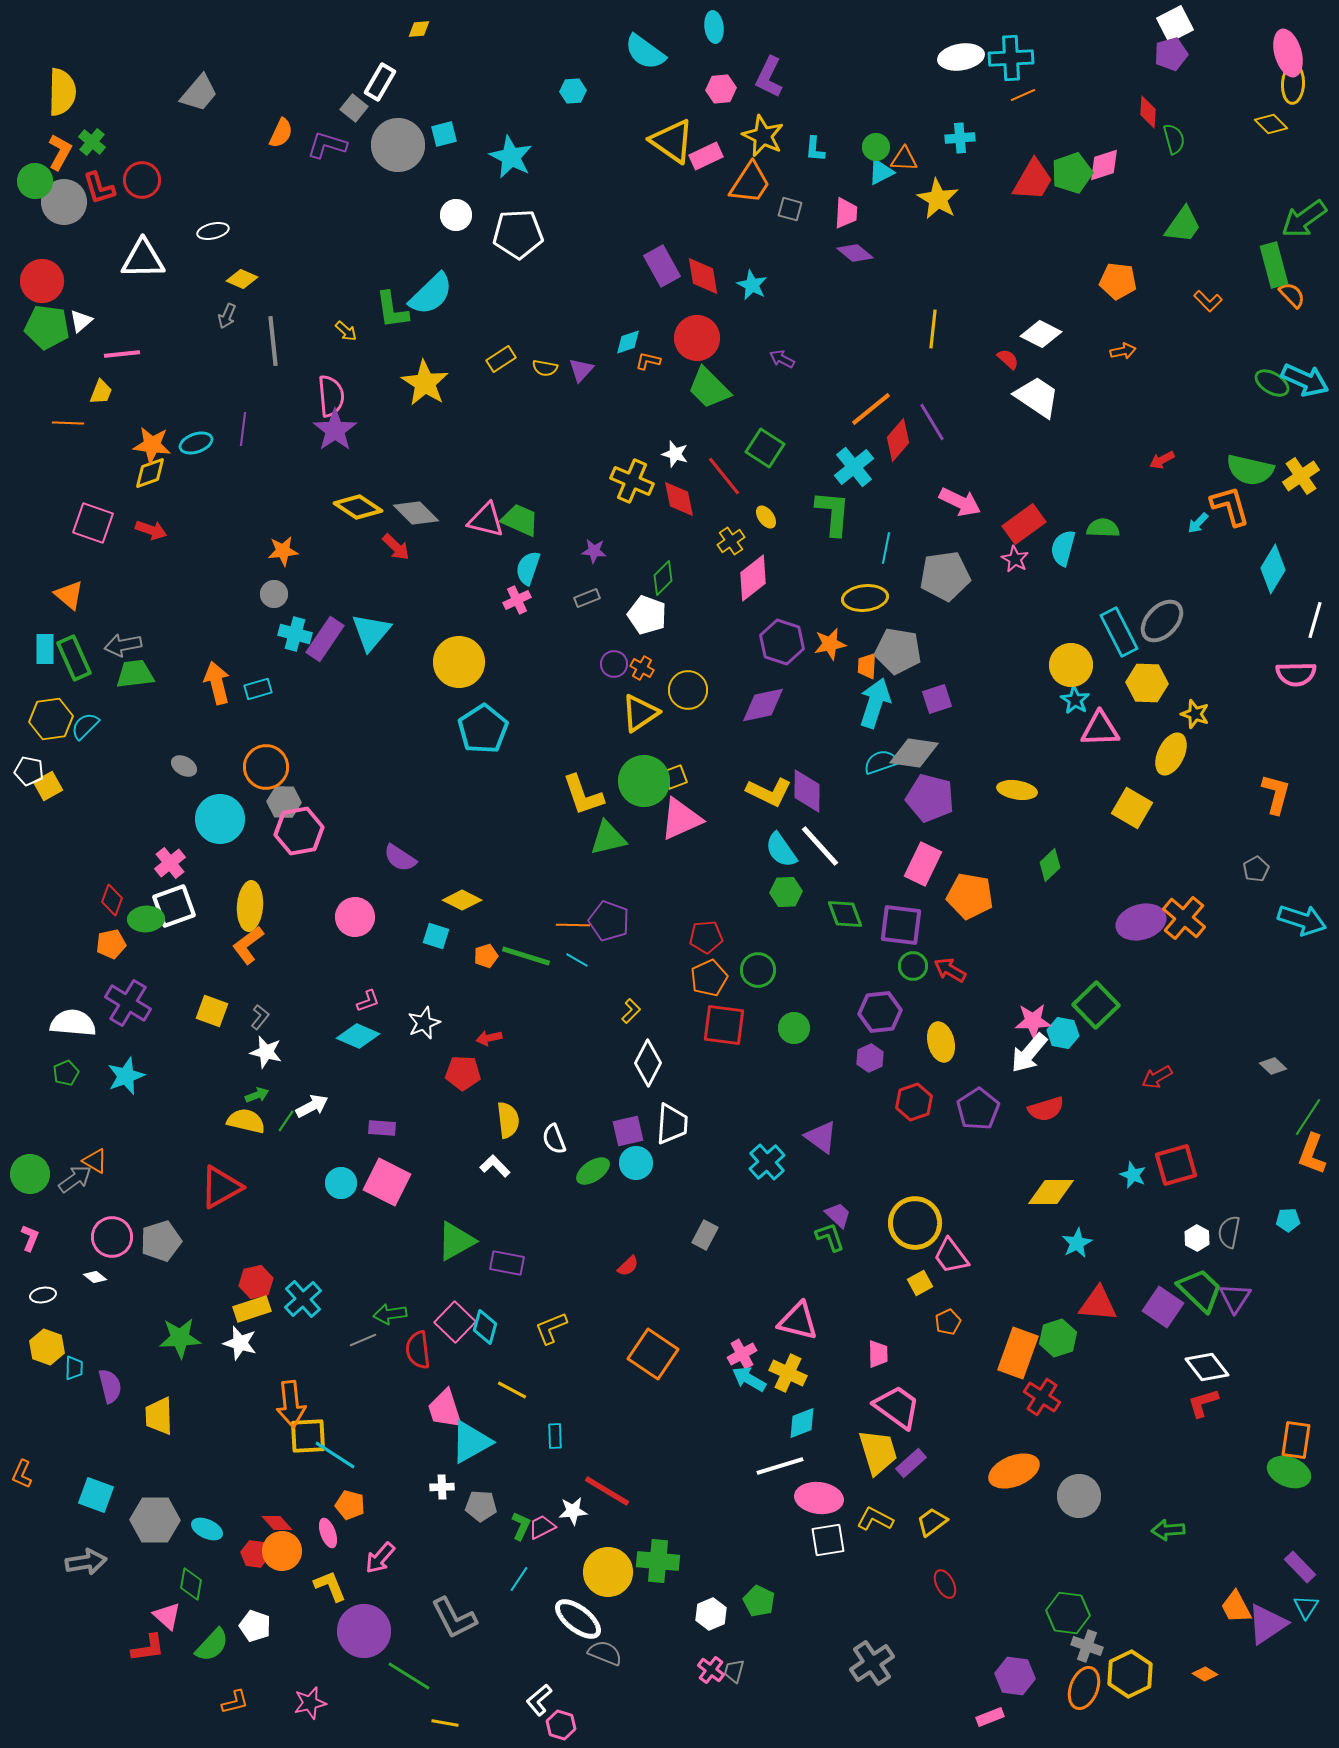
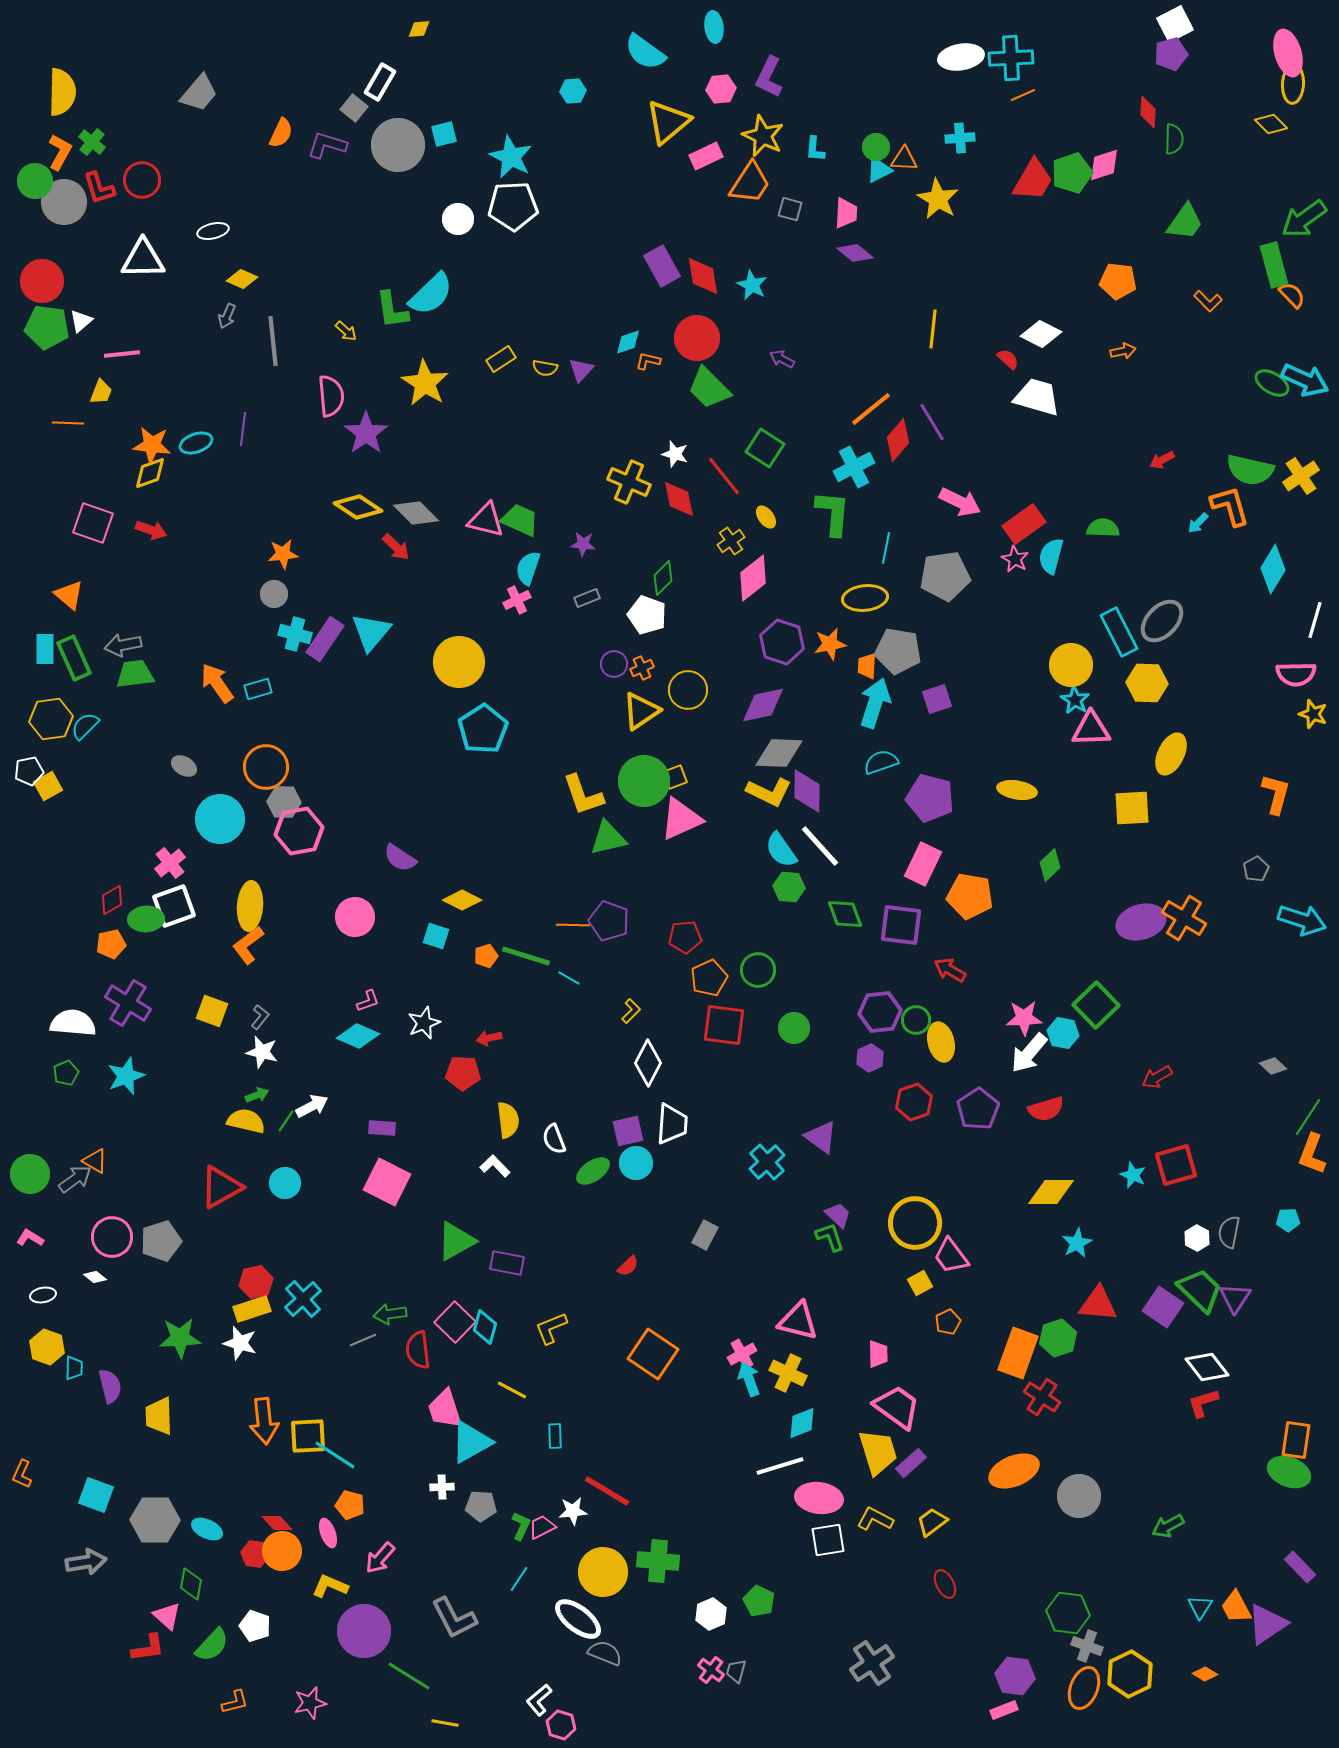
green semicircle at (1174, 139): rotated 16 degrees clockwise
yellow triangle at (672, 141): moved 4 px left, 19 px up; rotated 45 degrees clockwise
cyan triangle at (881, 172): moved 2 px left, 2 px up
white circle at (456, 215): moved 2 px right, 4 px down
green trapezoid at (1183, 225): moved 2 px right, 3 px up
white pentagon at (518, 234): moved 5 px left, 28 px up
white trapezoid at (1037, 397): rotated 18 degrees counterclockwise
purple star at (335, 430): moved 31 px right, 3 px down
cyan cross at (854, 467): rotated 12 degrees clockwise
yellow cross at (632, 481): moved 3 px left, 1 px down
cyan semicircle at (1063, 548): moved 12 px left, 8 px down
orange star at (283, 551): moved 3 px down
purple star at (594, 551): moved 11 px left, 7 px up
orange cross at (642, 668): rotated 35 degrees clockwise
orange arrow at (217, 683): rotated 21 degrees counterclockwise
yellow triangle at (640, 713): moved 1 px right, 2 px up
yellow star at (1195, 714): moved 118 px right
pink triangle at (1100, 729): moved 9 px left
gray diamond at (914, 753): moved 135 px left; rotated 6 degrees counterclockwise
white pentagon at (29, 771): rotated 24 degrees counterclockwise
yellow square at (1132, 808): rotated 33 degrees counterclockwise
green hexagon at (786, 892): moved 3 px right, 5 px up; rotated 8 degrees clockwise
red diamond at (112, 900): rotated 40 degrees clockwise
orange cross at (1184, 918): rotated 9 degrees counterclockwise
red pentagon at (706, 937): moved 21 px left
cyan line at (577, 960): moved 8 px left, 18 px down
green circle at (913, 966): moved 3 px right, 54 px down
pink star at (1033, 1021): moved 9 px left, 3 px up
white star at (266, 1052): moved 4 px left
cyan circle at (341, 1183): moved 56 px left
pink L-shape at (30, 1238): rotated 80 degrees counterclockwise
cyan arrow at (749, 1379): rotated 40 degrees clockwise
orange arrow at (291, 1404): moved 27 px left, 17 px down
green arrow at (1168, 1530): moved 4 px up; rotated 24 degrees counterclockwise
yellow circle at (608, 1572): moved 5 px left
yellow L-shape at (330, 1586): rotated 45 degrees counterclockwise
cyan triangle at (1306, 1607): moved 106 px left
gray trapezoid at (734, 1671): moved 2 px right
pink rectangle at (990, 1717): moved 14 px right, 7 px up
